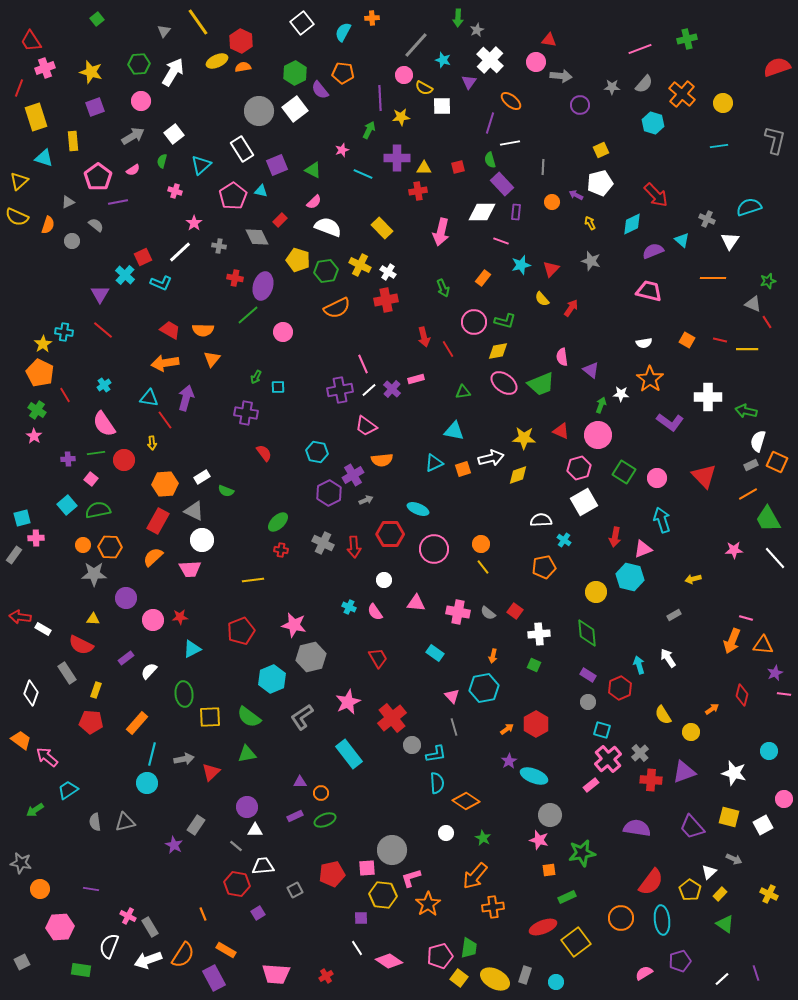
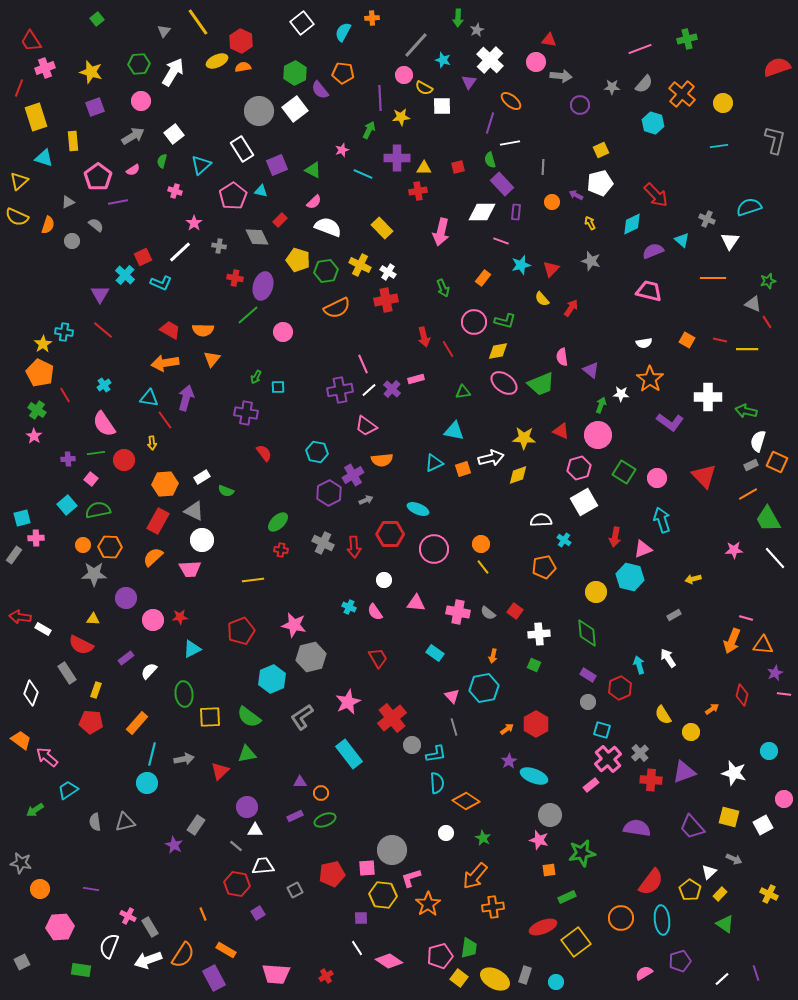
red triangle at (211, 772): moved 9 px right, 1 px up
